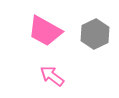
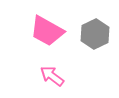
pink trapezoid: moved 2 px right
